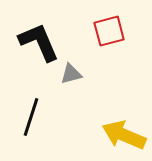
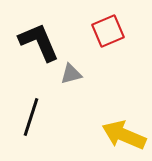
red square: moved 1 px left; rotated 8 degrees counterclockwise
